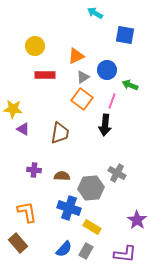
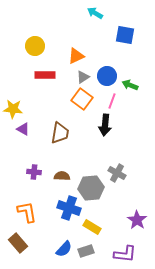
blue circle: moved 6 px down
purple cross: moved 2 px down
gray rectangle: rotated 42 degrees clockwise
